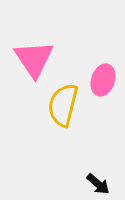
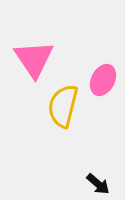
pink ellipse: rotated 8 degrees clockwise
yellow semicircle: moved 1 px down
